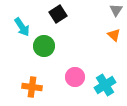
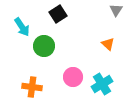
orange triangle: moved 6 px left, 9 px down
pink circle: moved 2 px left
cyan cross: moved 3 px left, 1 px up
